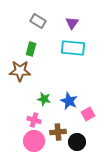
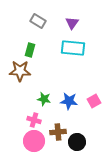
green rectangle: moved 1 px left, 1 px down
blue star: rotated 18 degrees counterclockwise
pink square: moved 6 px right, 13 px up
